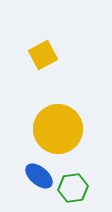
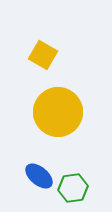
yellow square: rotated 32 degrees counterclockwise
yellow circle: moved 17 px up
